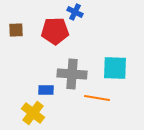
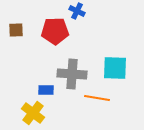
blue cross: moved 2 px right, 1 px up
